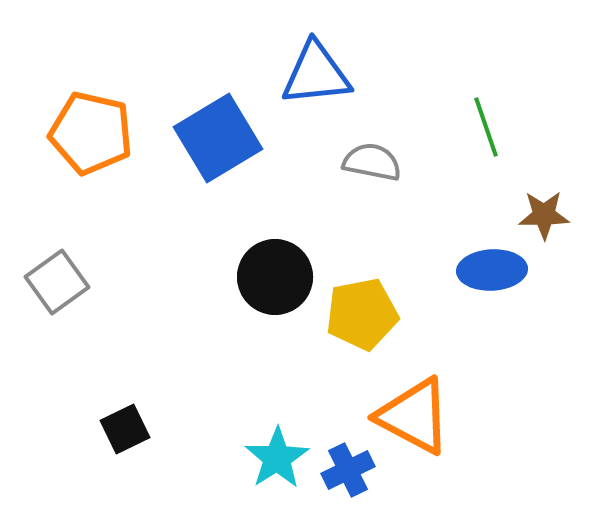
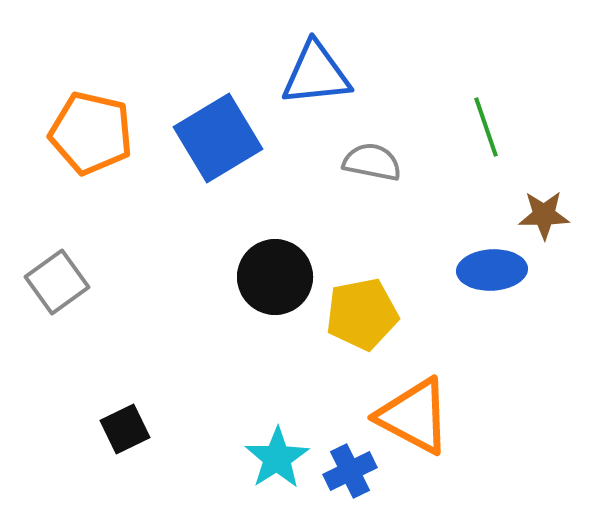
blue cross: moved 2 px right, 1 px down
